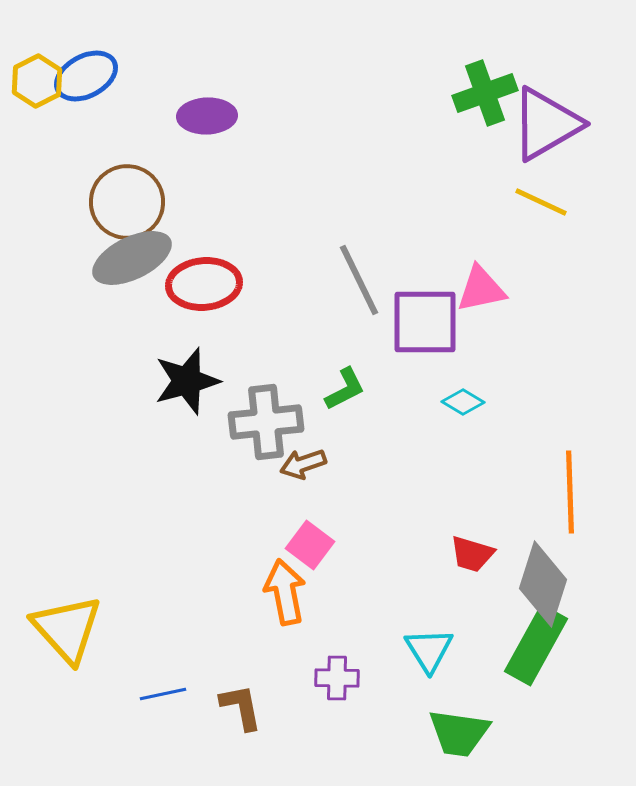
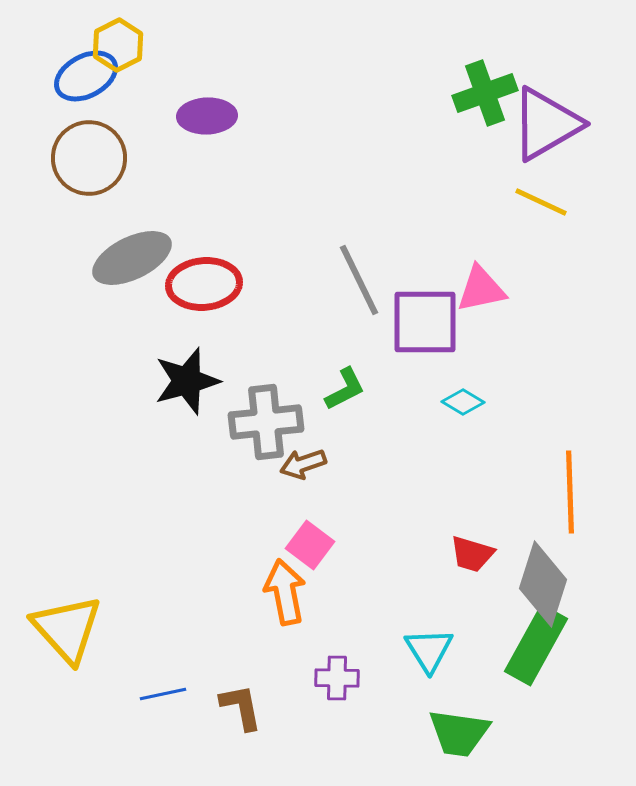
yellow hexagon: moved 81 px right, 36 px up
brown circle: moved 38 px left, 44 px up
